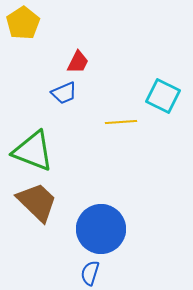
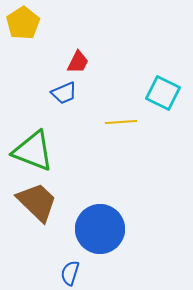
cyan square: moved 3 px up
blue circle: moved 1 px left
blue semicircle: moved 20 px left
